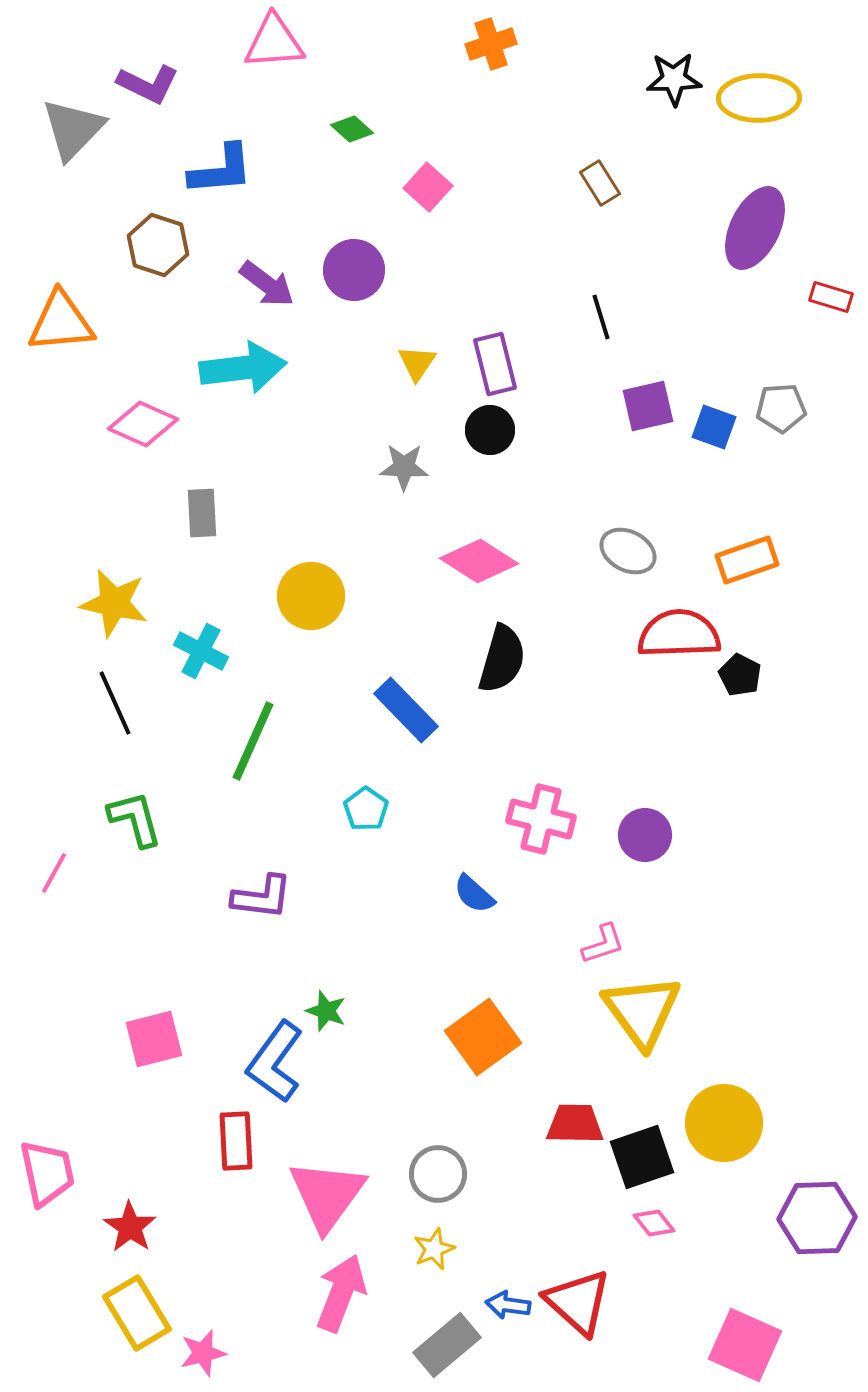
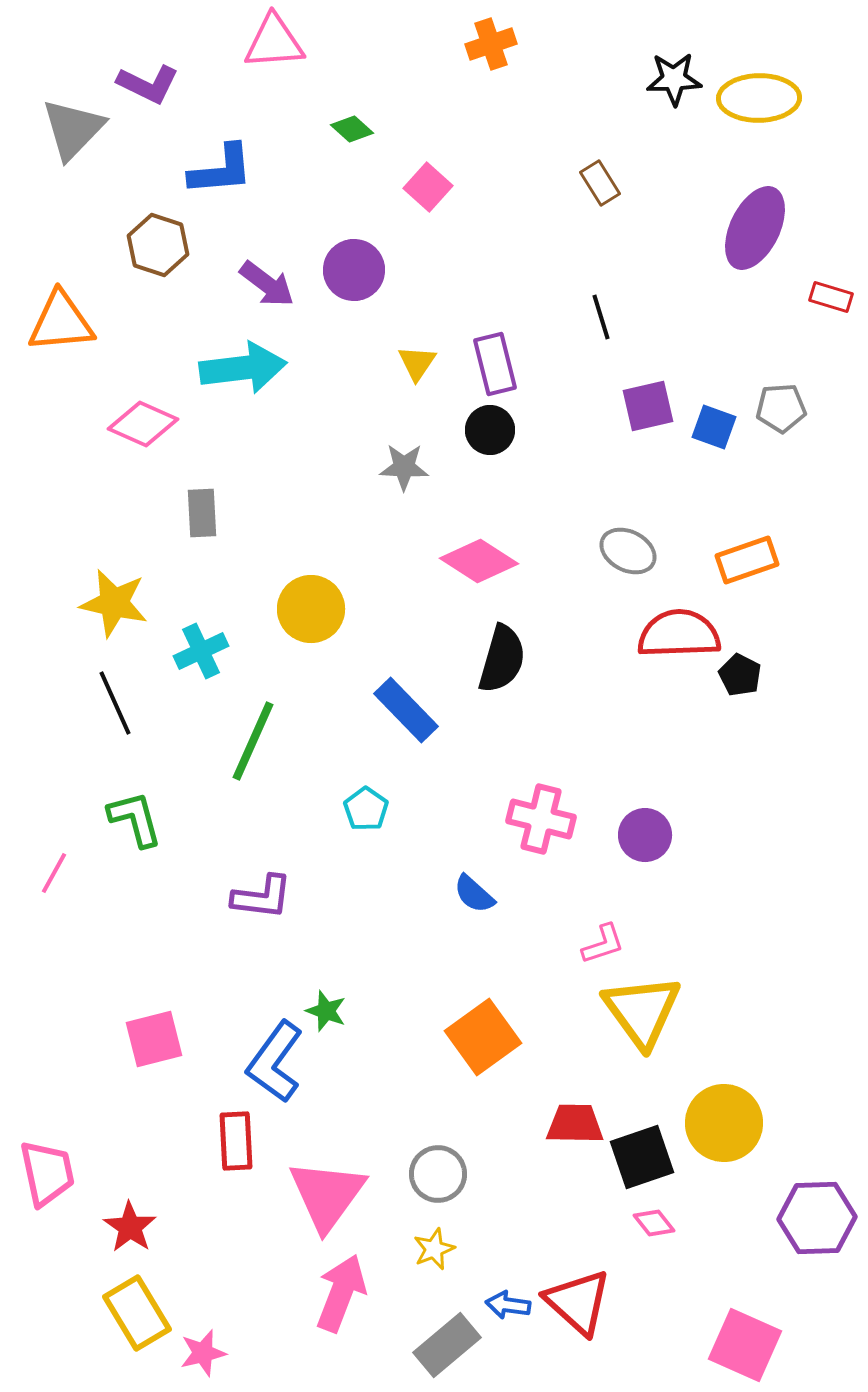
yellow circle at (311, 596): moved 13 px down
cyan cross at (201, 651): rotated 38 degrees clockwise
